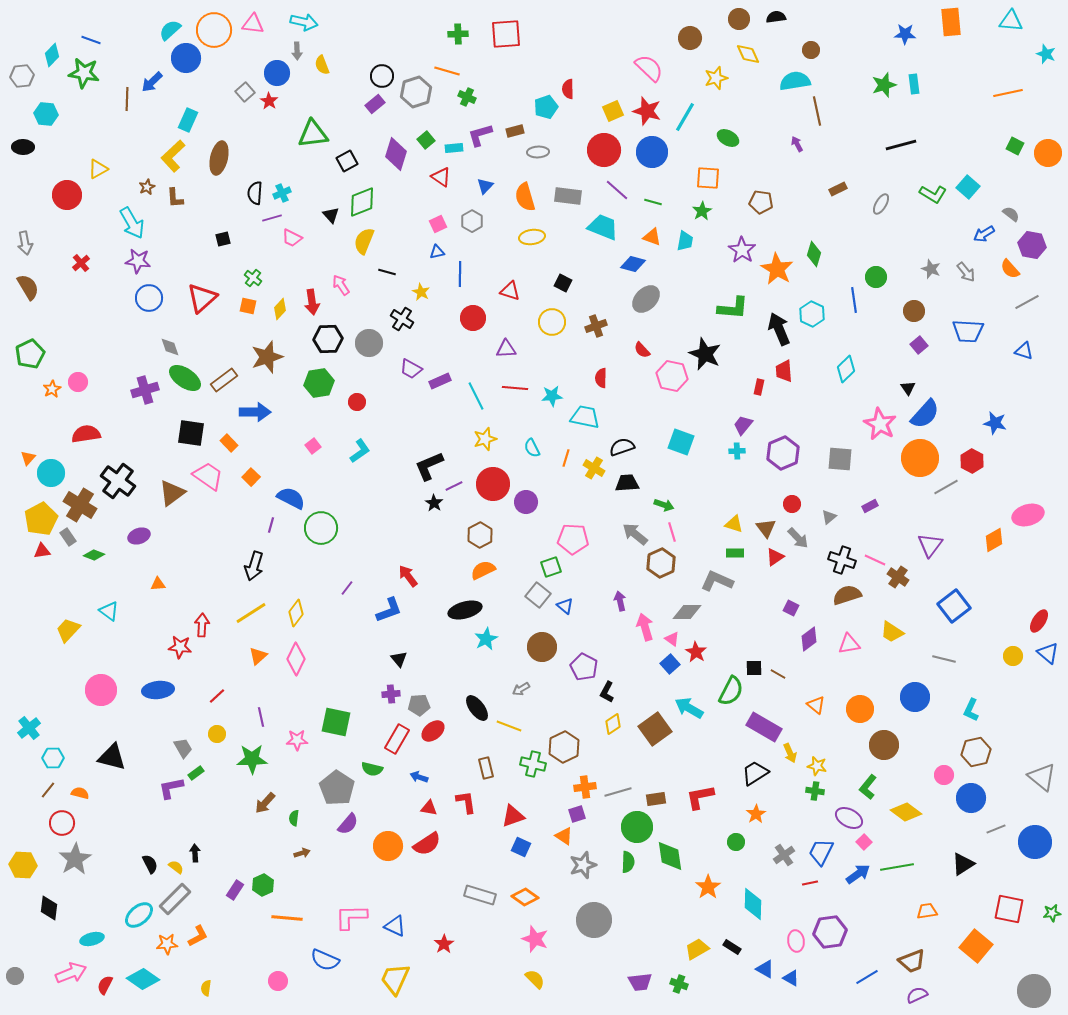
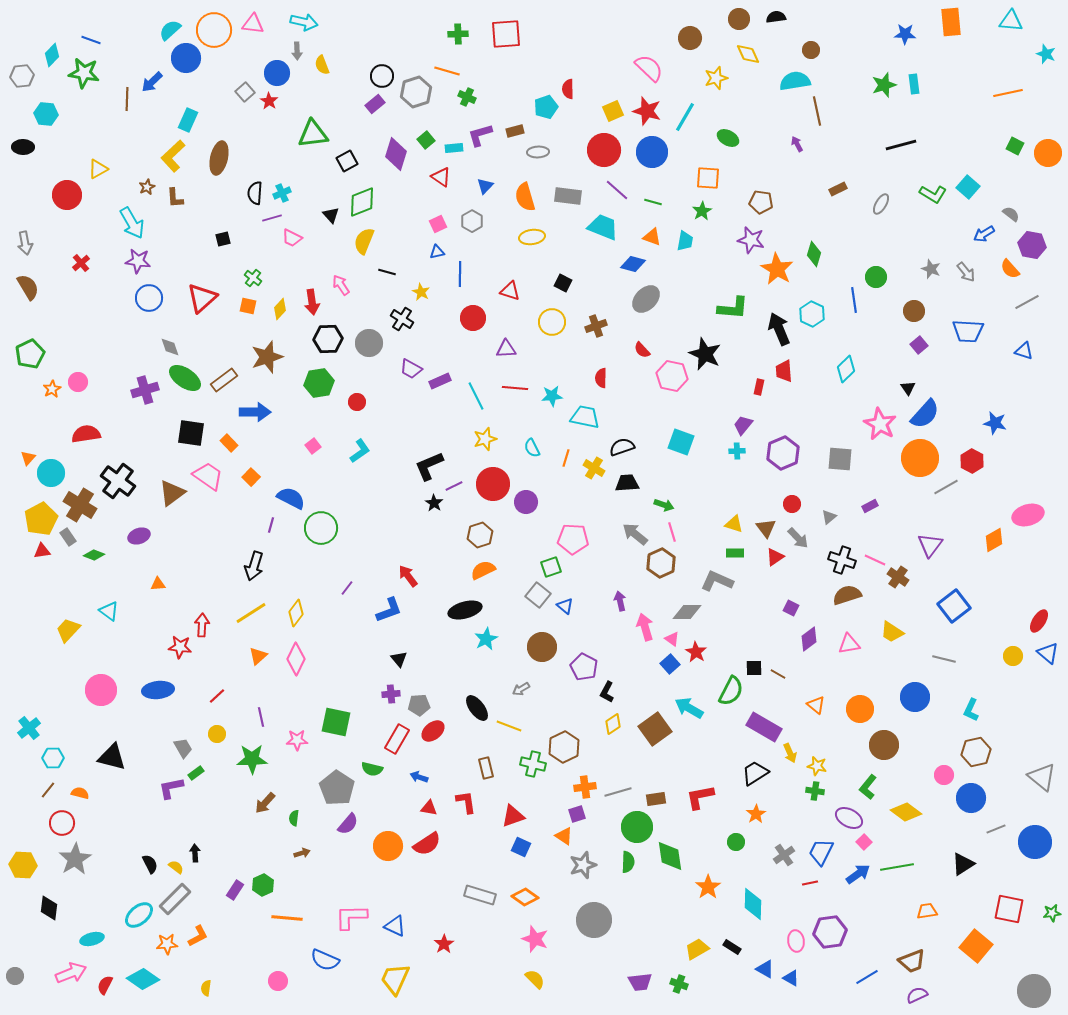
purple star at (742, 250): moved 9 px right, 10 px up; rotated 20 degrees counterclockwise
brown hexagon at (480, 535): rotated 10 degrees clockwise
